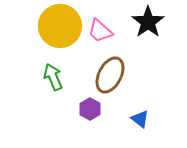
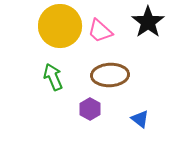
brown ellipse: rotated 60 degrees clockwise
